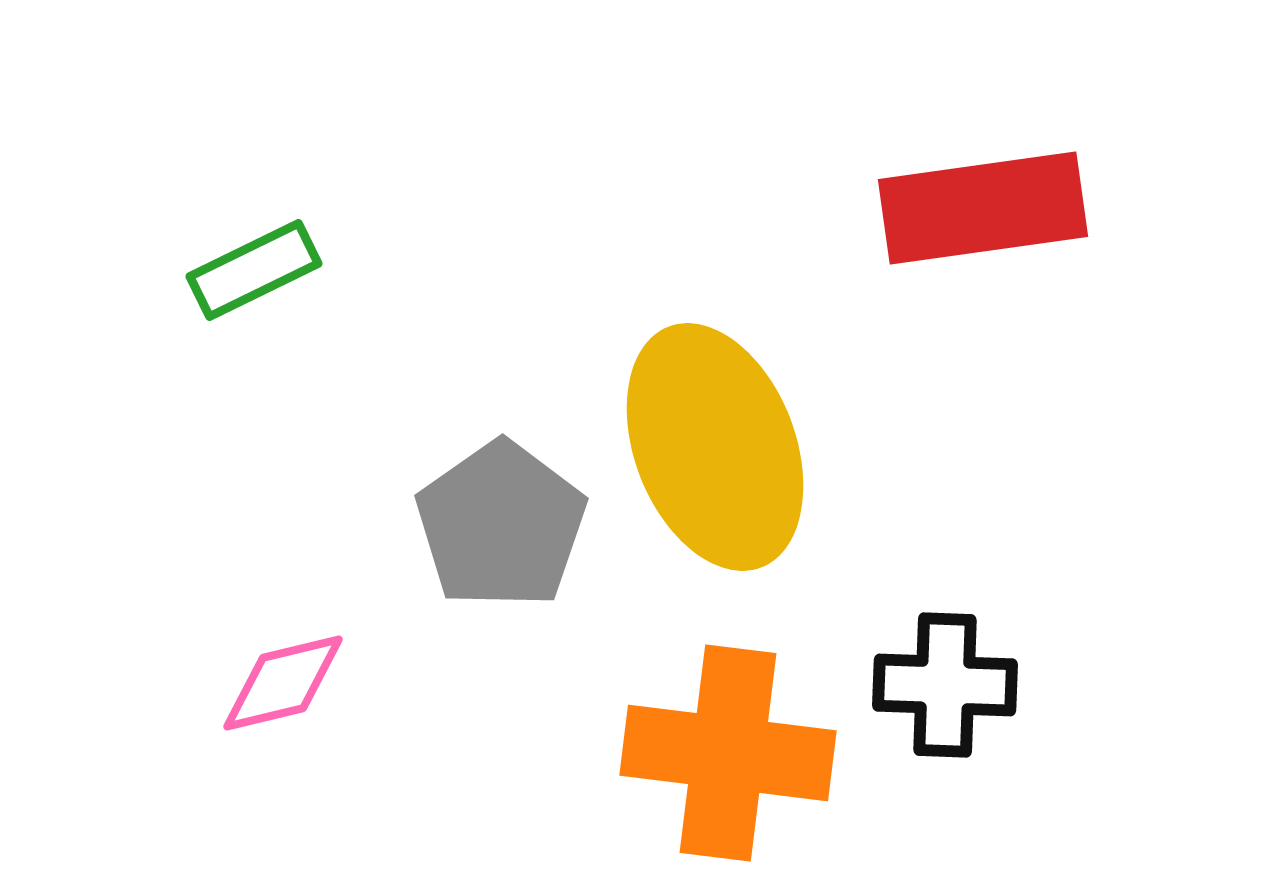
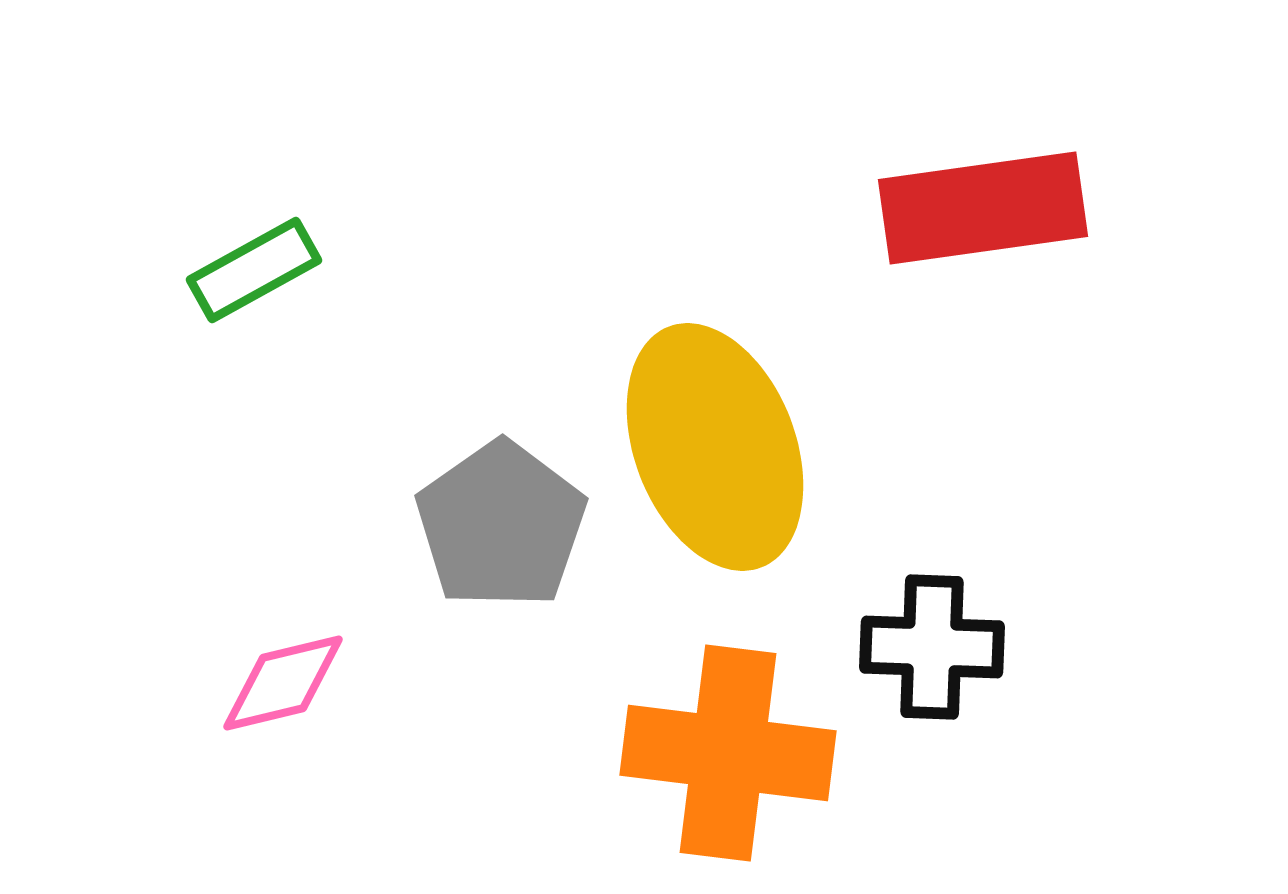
green rectangle: rotated 3 degrees counterclockwise
black cross: moved 13 px left, 38 px up
